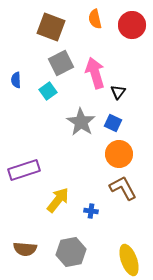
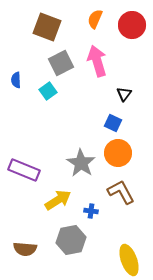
orange semicircle: rotated 36 degrees clockwise
brown square: moved 4 px left
pink arrow: moved 2 px right, 12 px up
black triangle: moved 6 px right, 2 px down
gray star: moved 41 px down
orange circle: moved 1 px left, 1 px up
purple rectangle: rotated 40 degrees clockwise
brown L-shape: moved 2 px left, 4 px down
yellow arrow: rotated 20 degrees clockwise
gray hexagon: moved 12 px up
